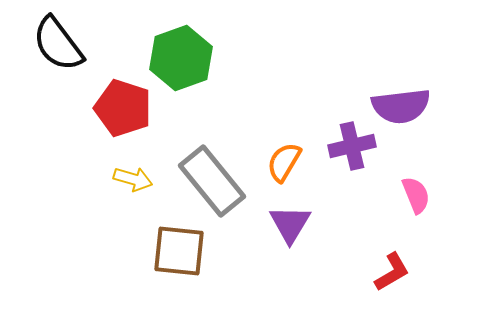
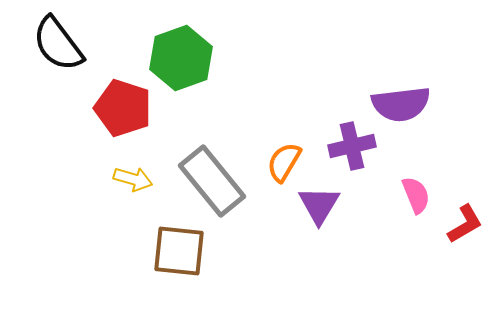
purple semicircle: moved 2 px up
purple triangle: moved 29 px right, 19 px up
red L-shape: moved 73 px right, 48 px up
